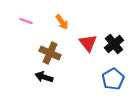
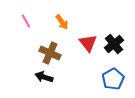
pink line: rotated 40 degrees clockwise
